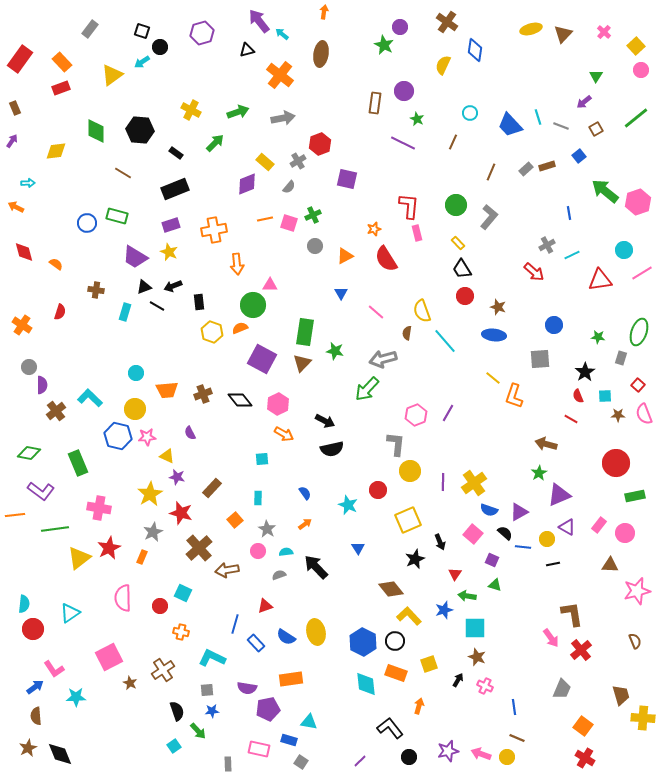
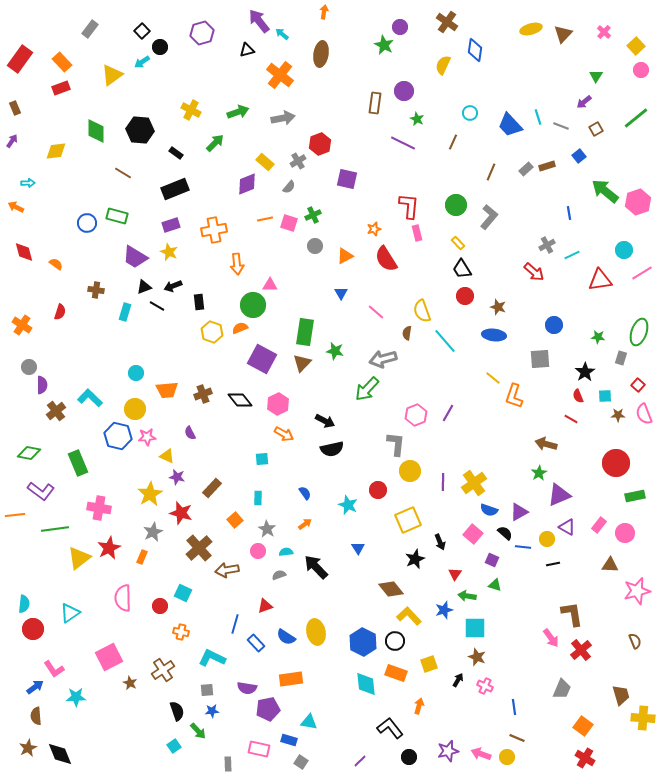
black square at (142, 31): rotated 28 degrees clockwise
